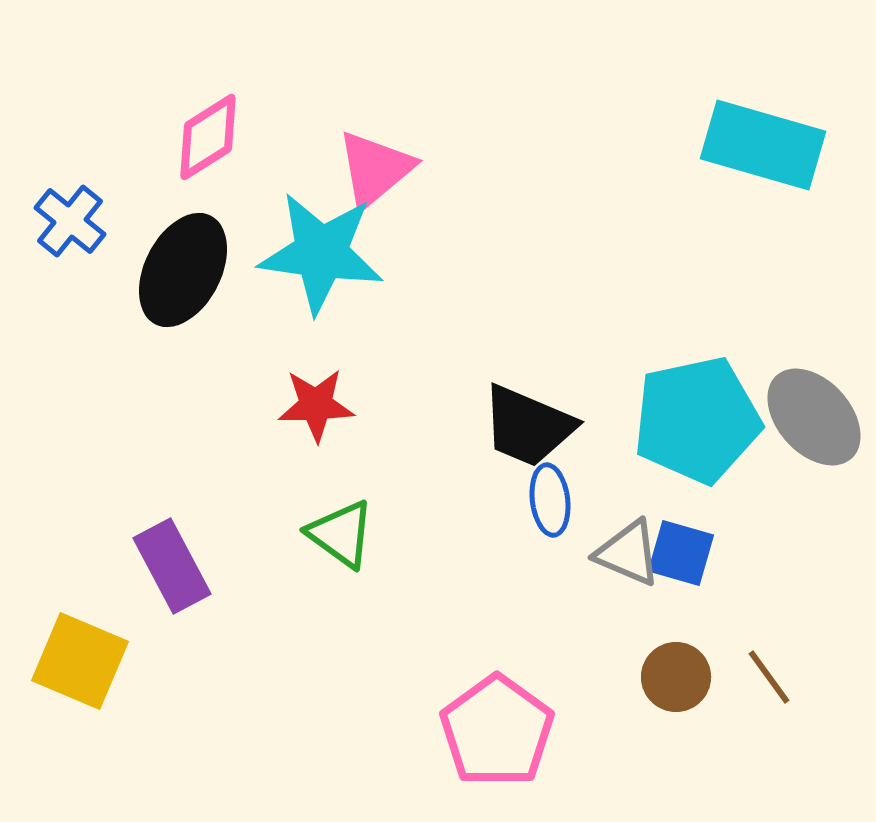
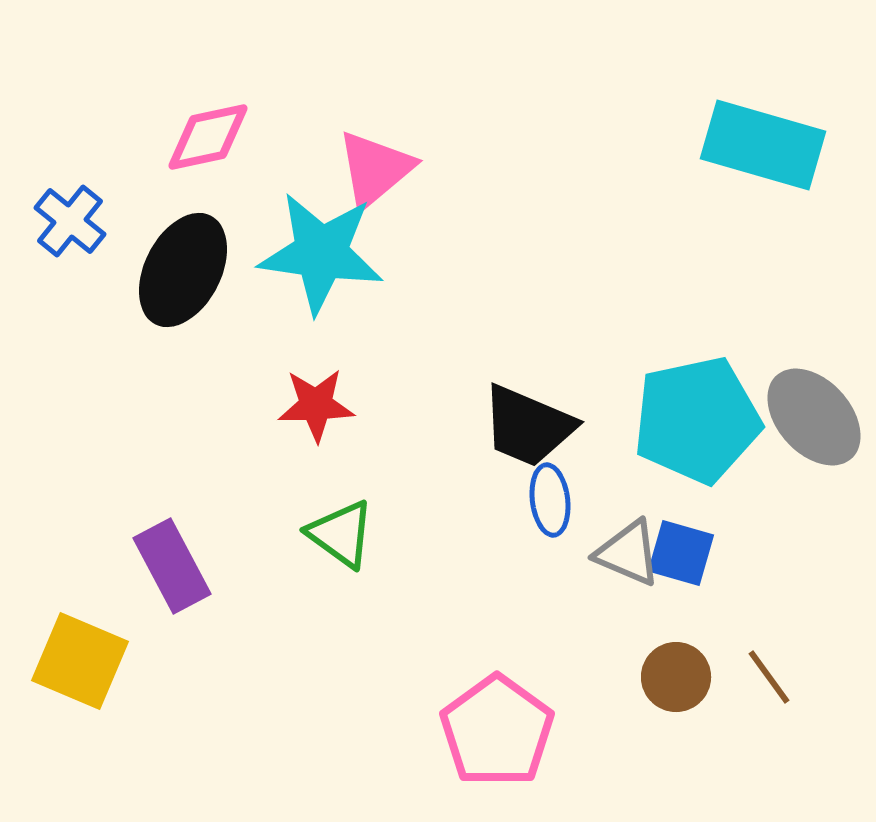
pink diamond: rotated 20 degrees clockwise
